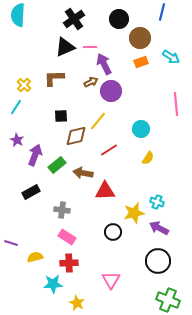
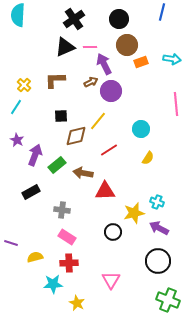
brown circle at (140, 38): moved 13 px left, 7 px down
cyan arrow at (171, 57): moved 1 px right, 2 px down; rotated 24 degrees counterclockwise
brown L-shape at (54, 78): moved 1 px right, 2 px down
